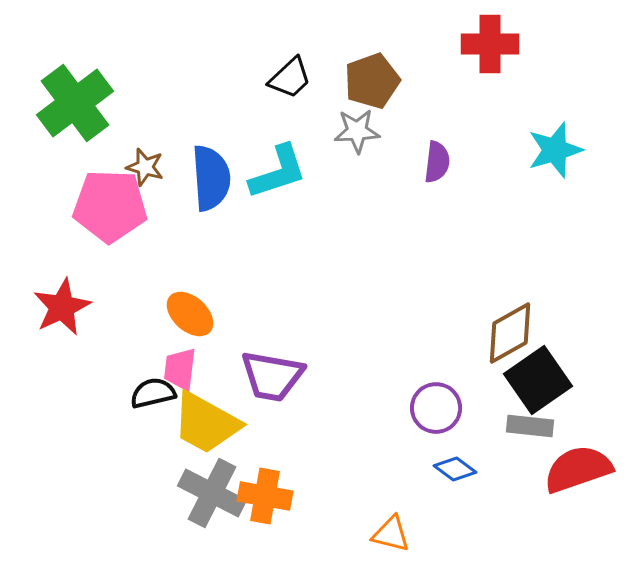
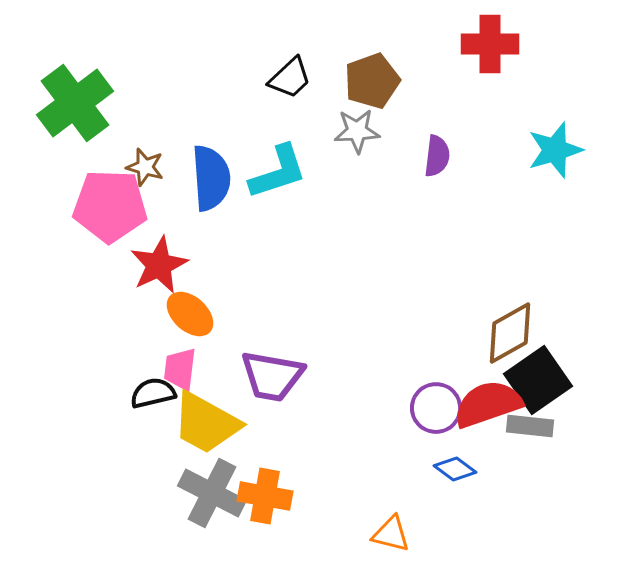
purple semicircle: moved 6 px up
red star: moved 97 px right, 42 px up
red semicircle: moved 90 px left, 65 px up
